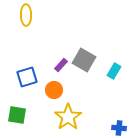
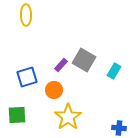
green square: rotated 12 degrees counterclockwise
